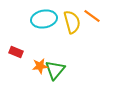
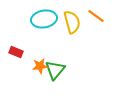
orange line: moved 4 px right
